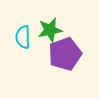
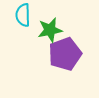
cyan semicircle: moved 22 px up
